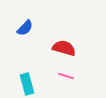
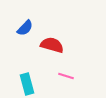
red semicircle: moved 12 px left, 3 px up
